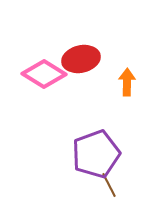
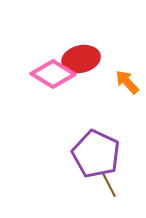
pink diamond: moved 9 px right
orange arrow: rotated 44 degrees counterclockwise
purple pentagon: rotated 27 degrees counterclockwise
